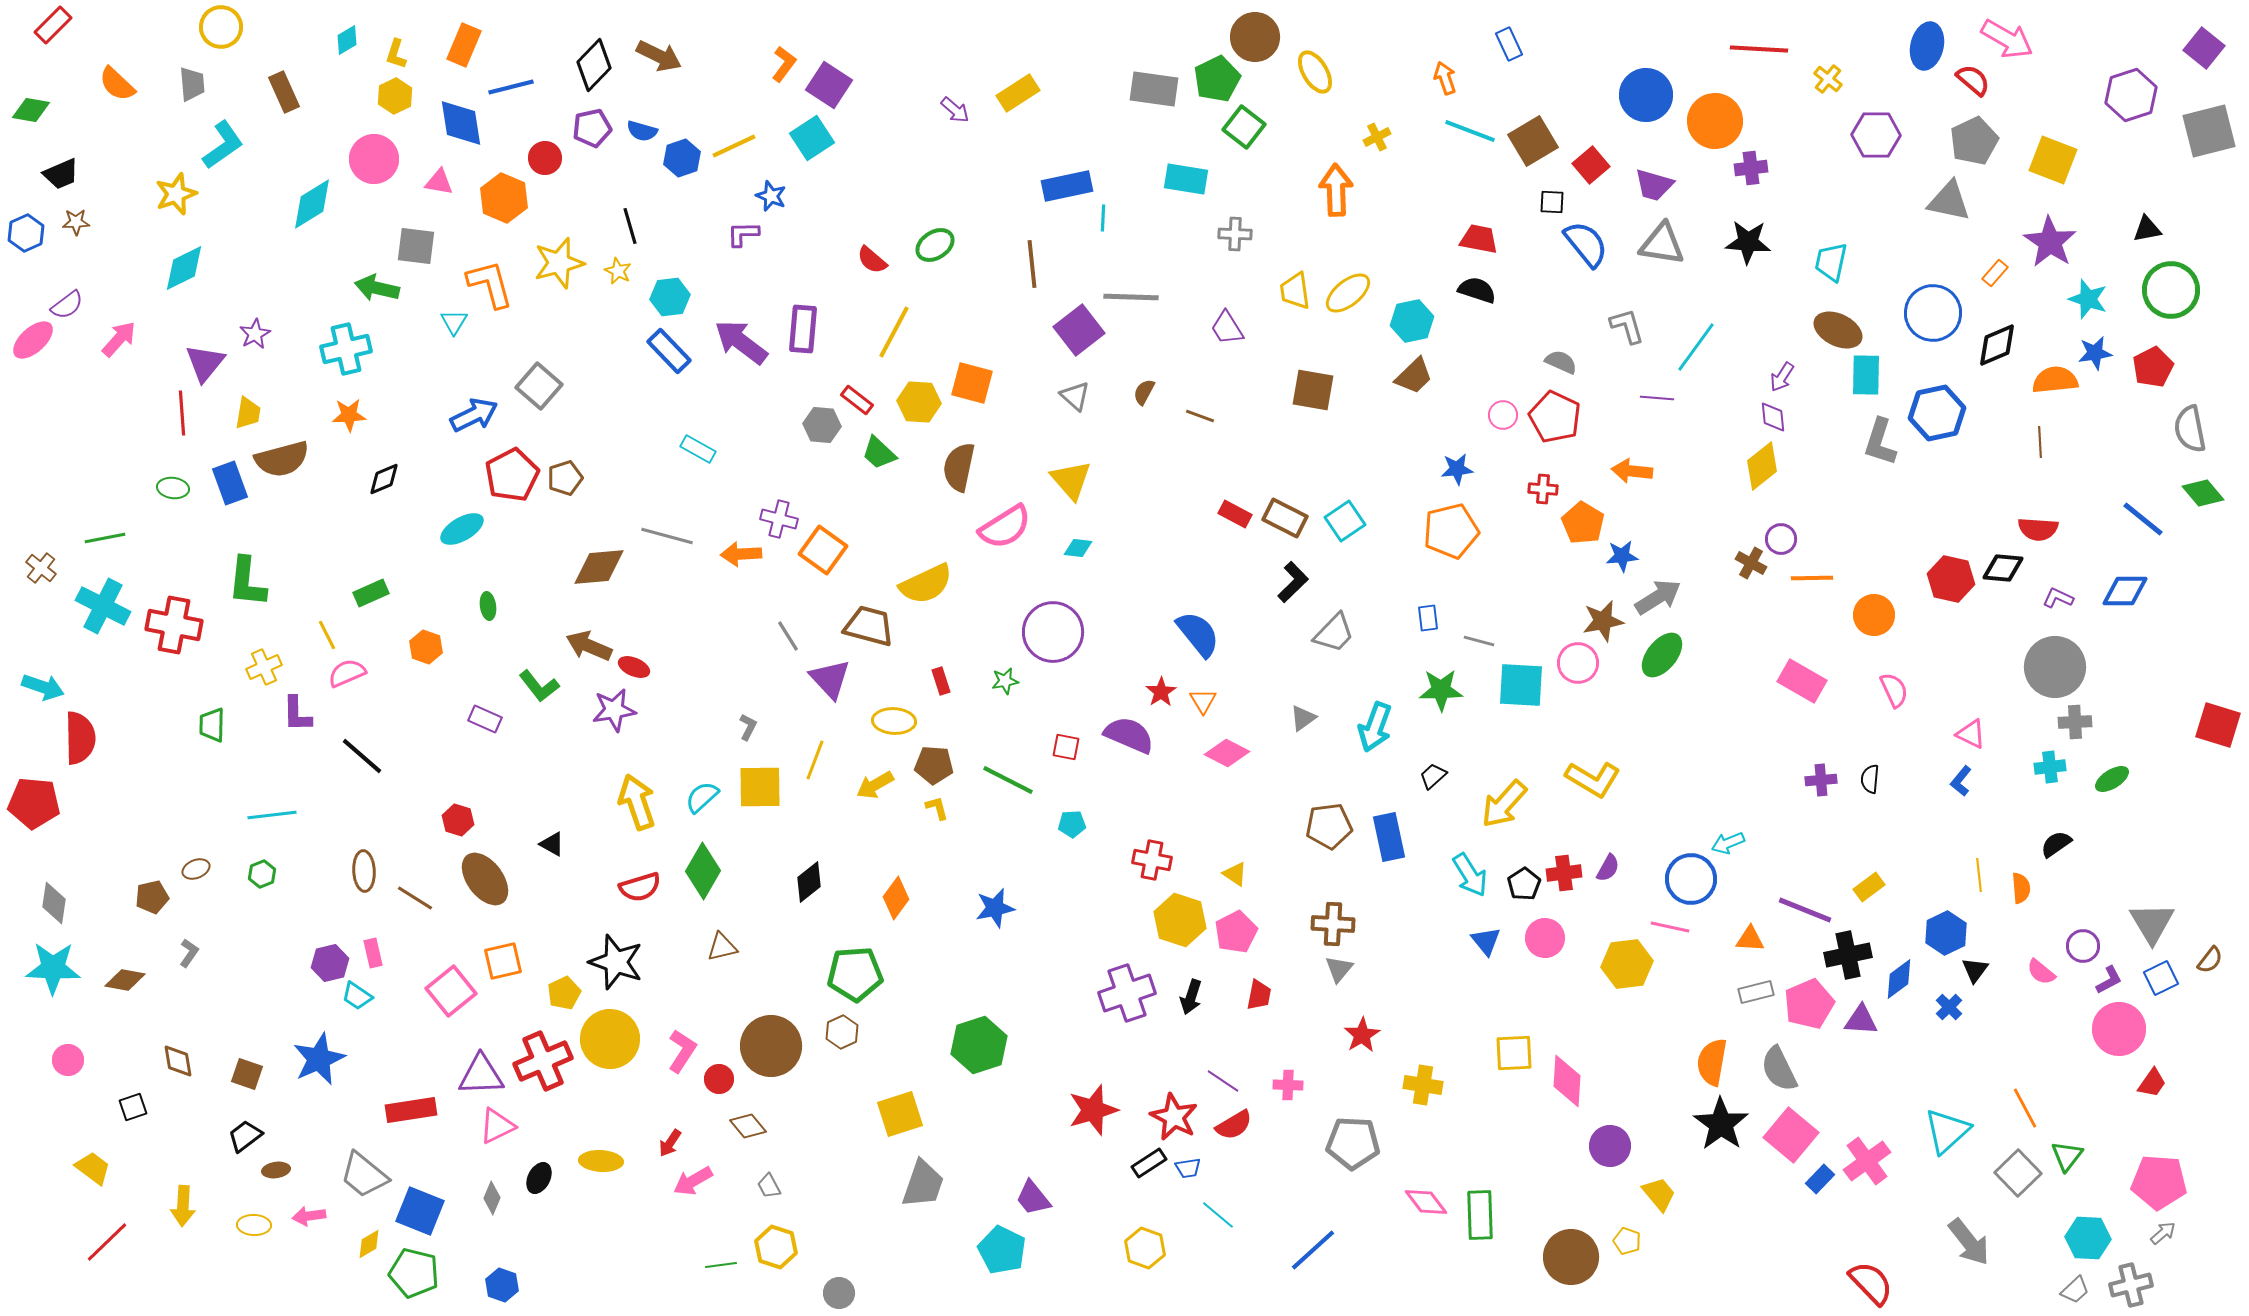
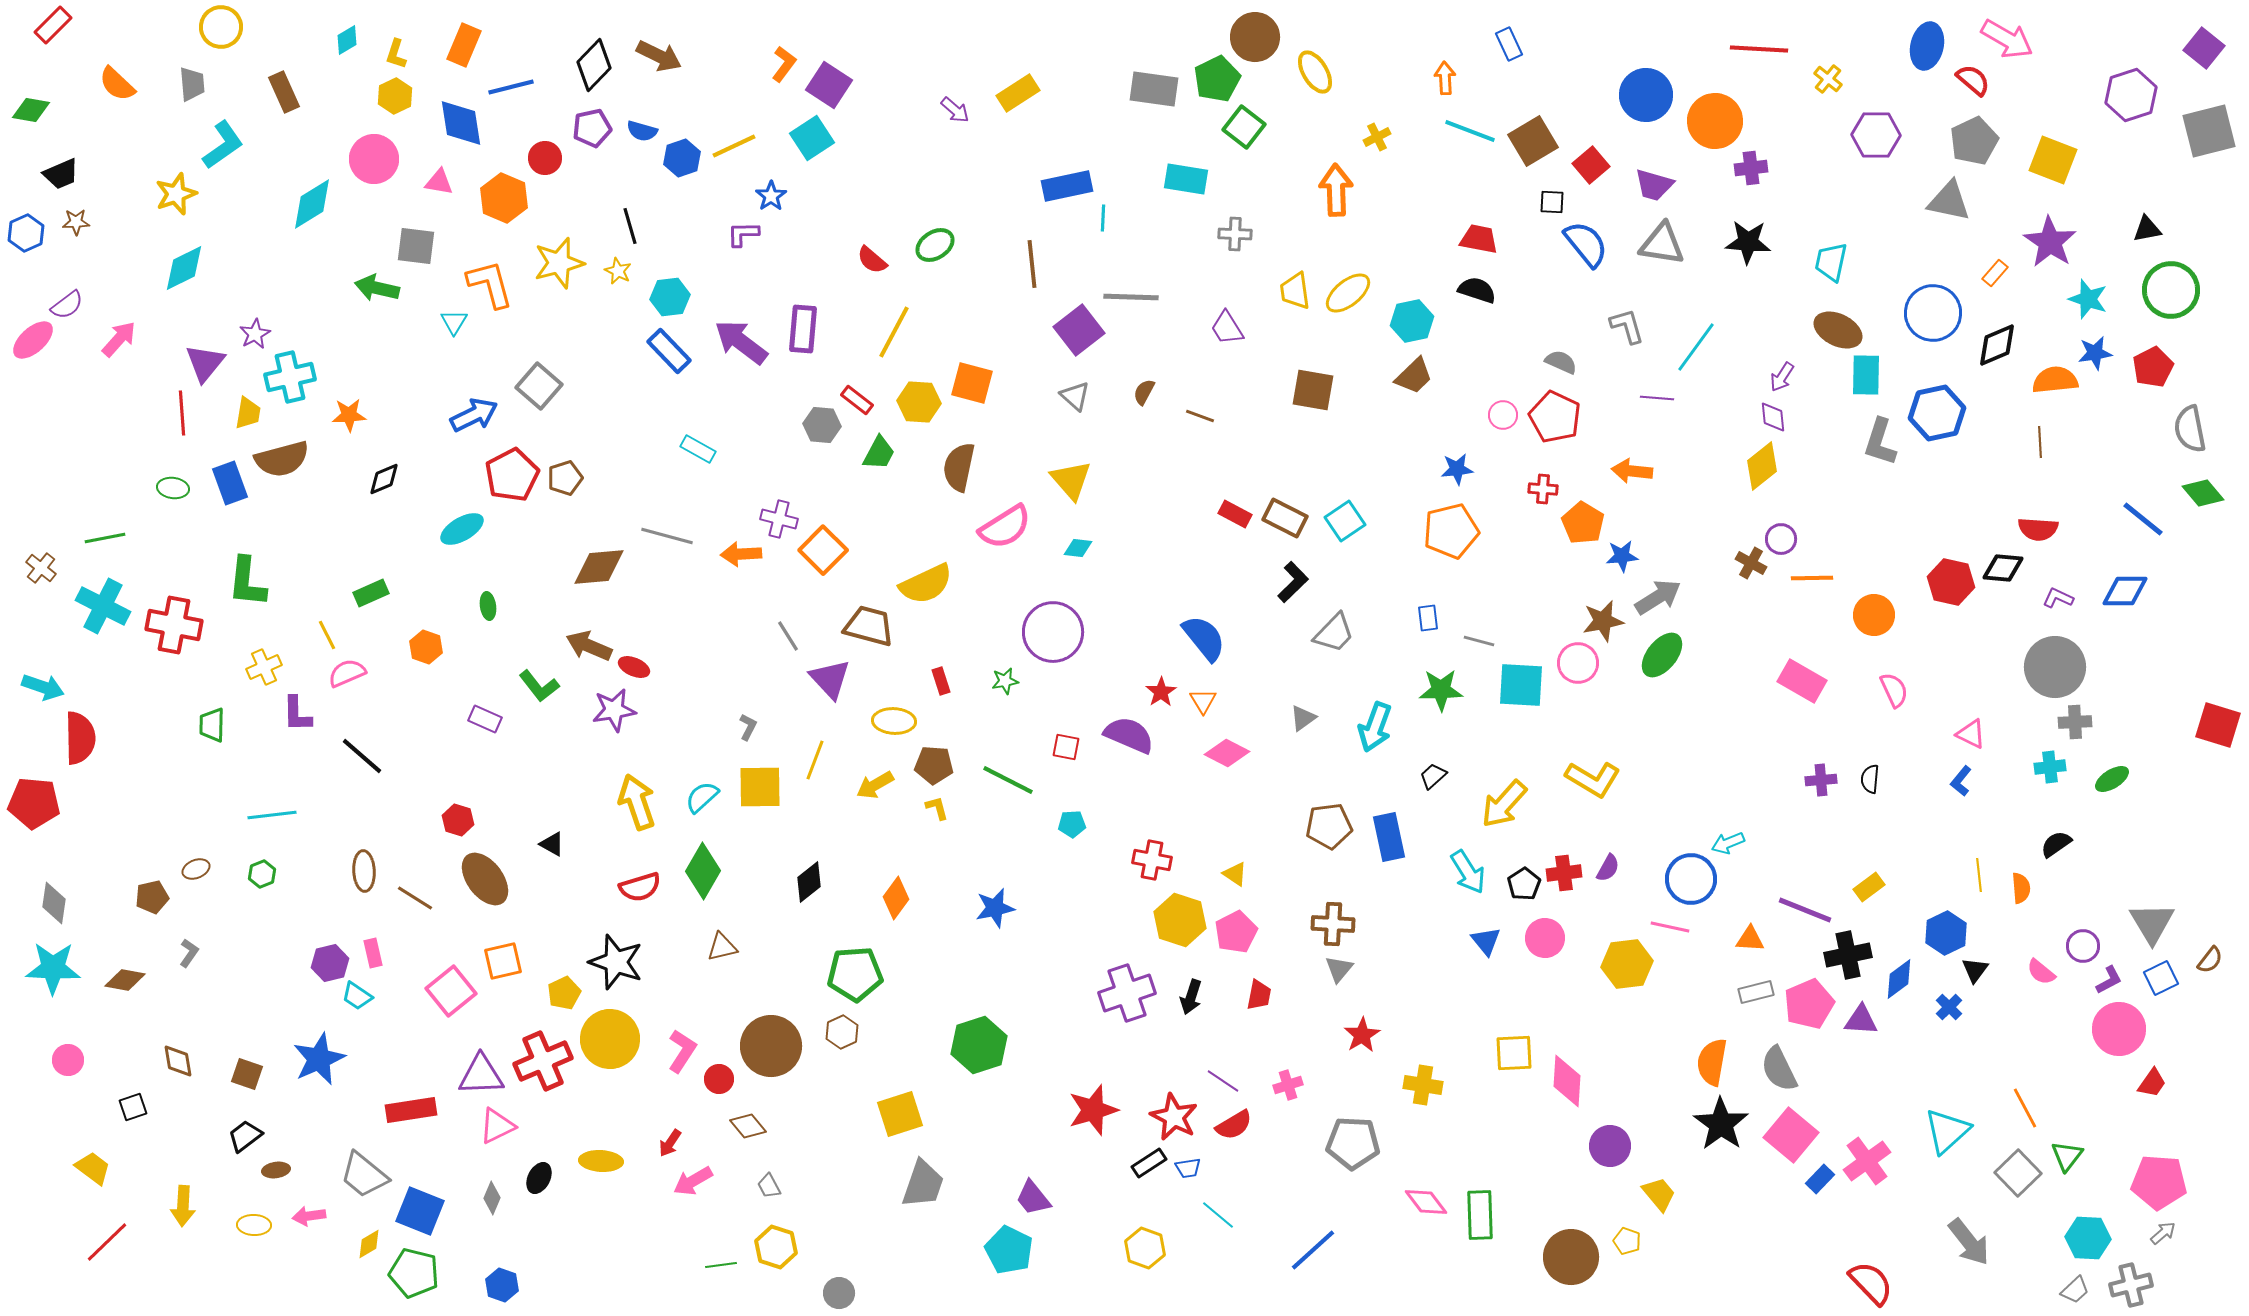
orange arrow at (1445, 78): rotated 16 degrees clockwise
blue star at (771, 196): rotated 16 degrees clockwise
cyan cross at (346, 349): moved 56 px left, 28 px down
green trapezoid at (879, 453): rotated 105 degrees counterclockwise
orange square at (823, 550): rotated 9 degrees clockwise
red hexagon at (1951, 579): moved 3 px down
blue semicircle at (1198, 634): moved 6 px right, 4 px down
cyan arrow at (1470, 875): moved 2 px left, 3 px up
pink cross at (1288, 1085): rotated 20 degrees counterclockwise
cyan pentagon at (1002, 1250): moved 7 px right
